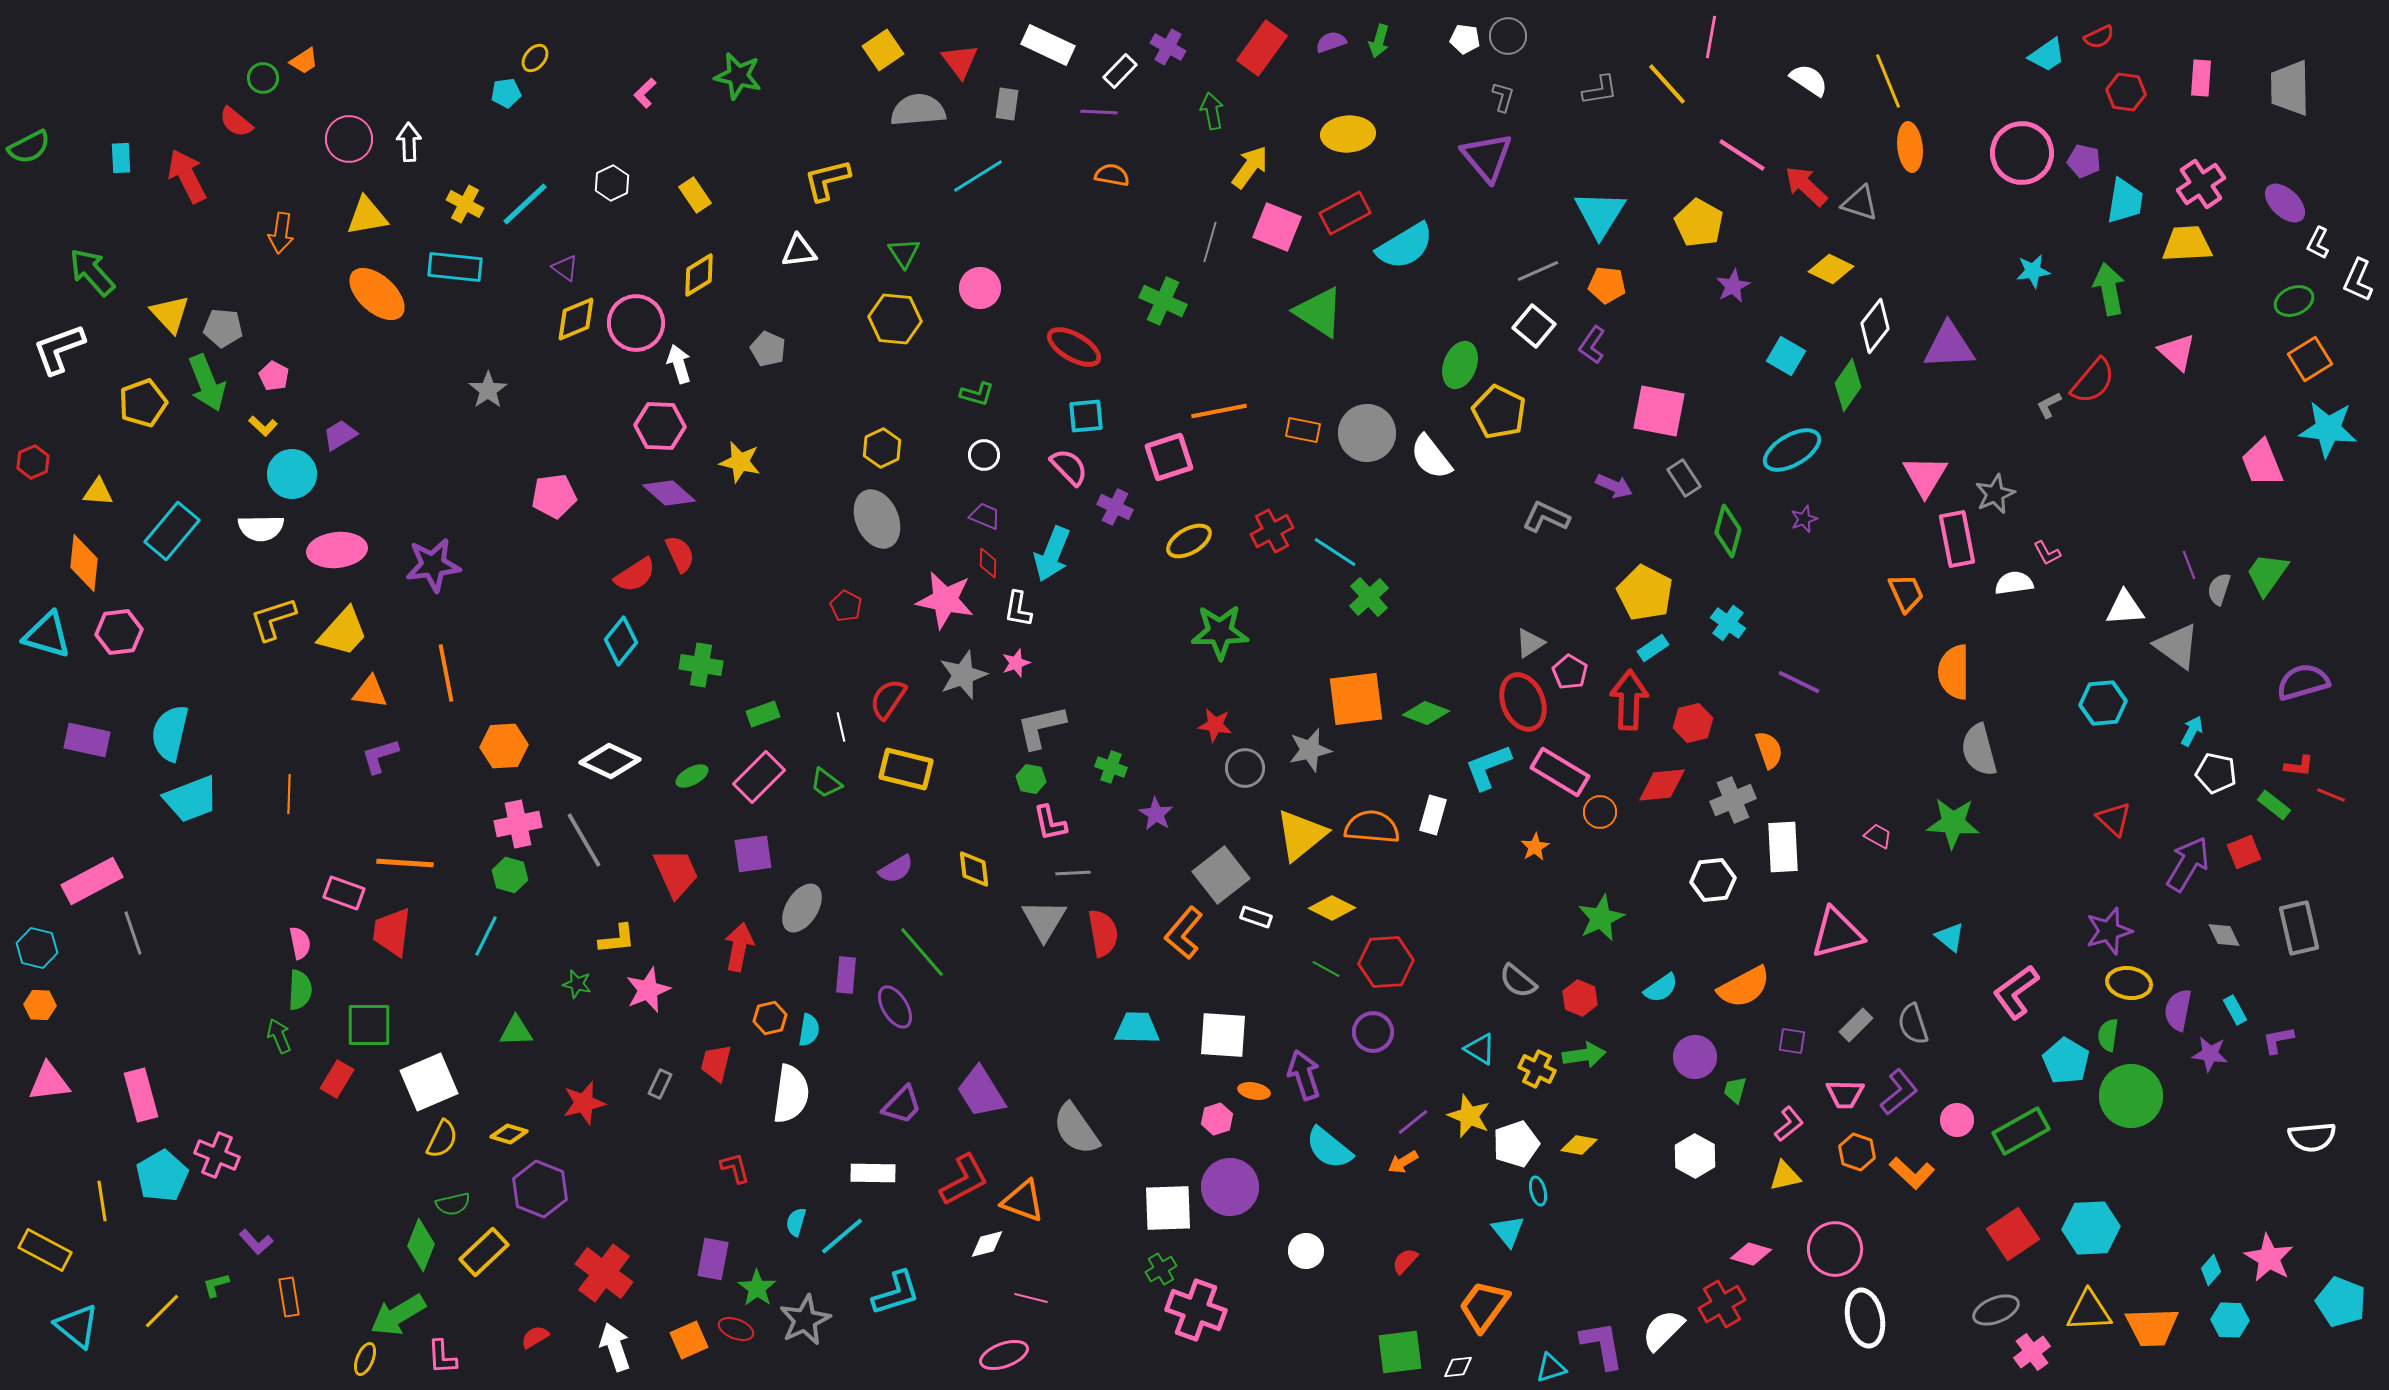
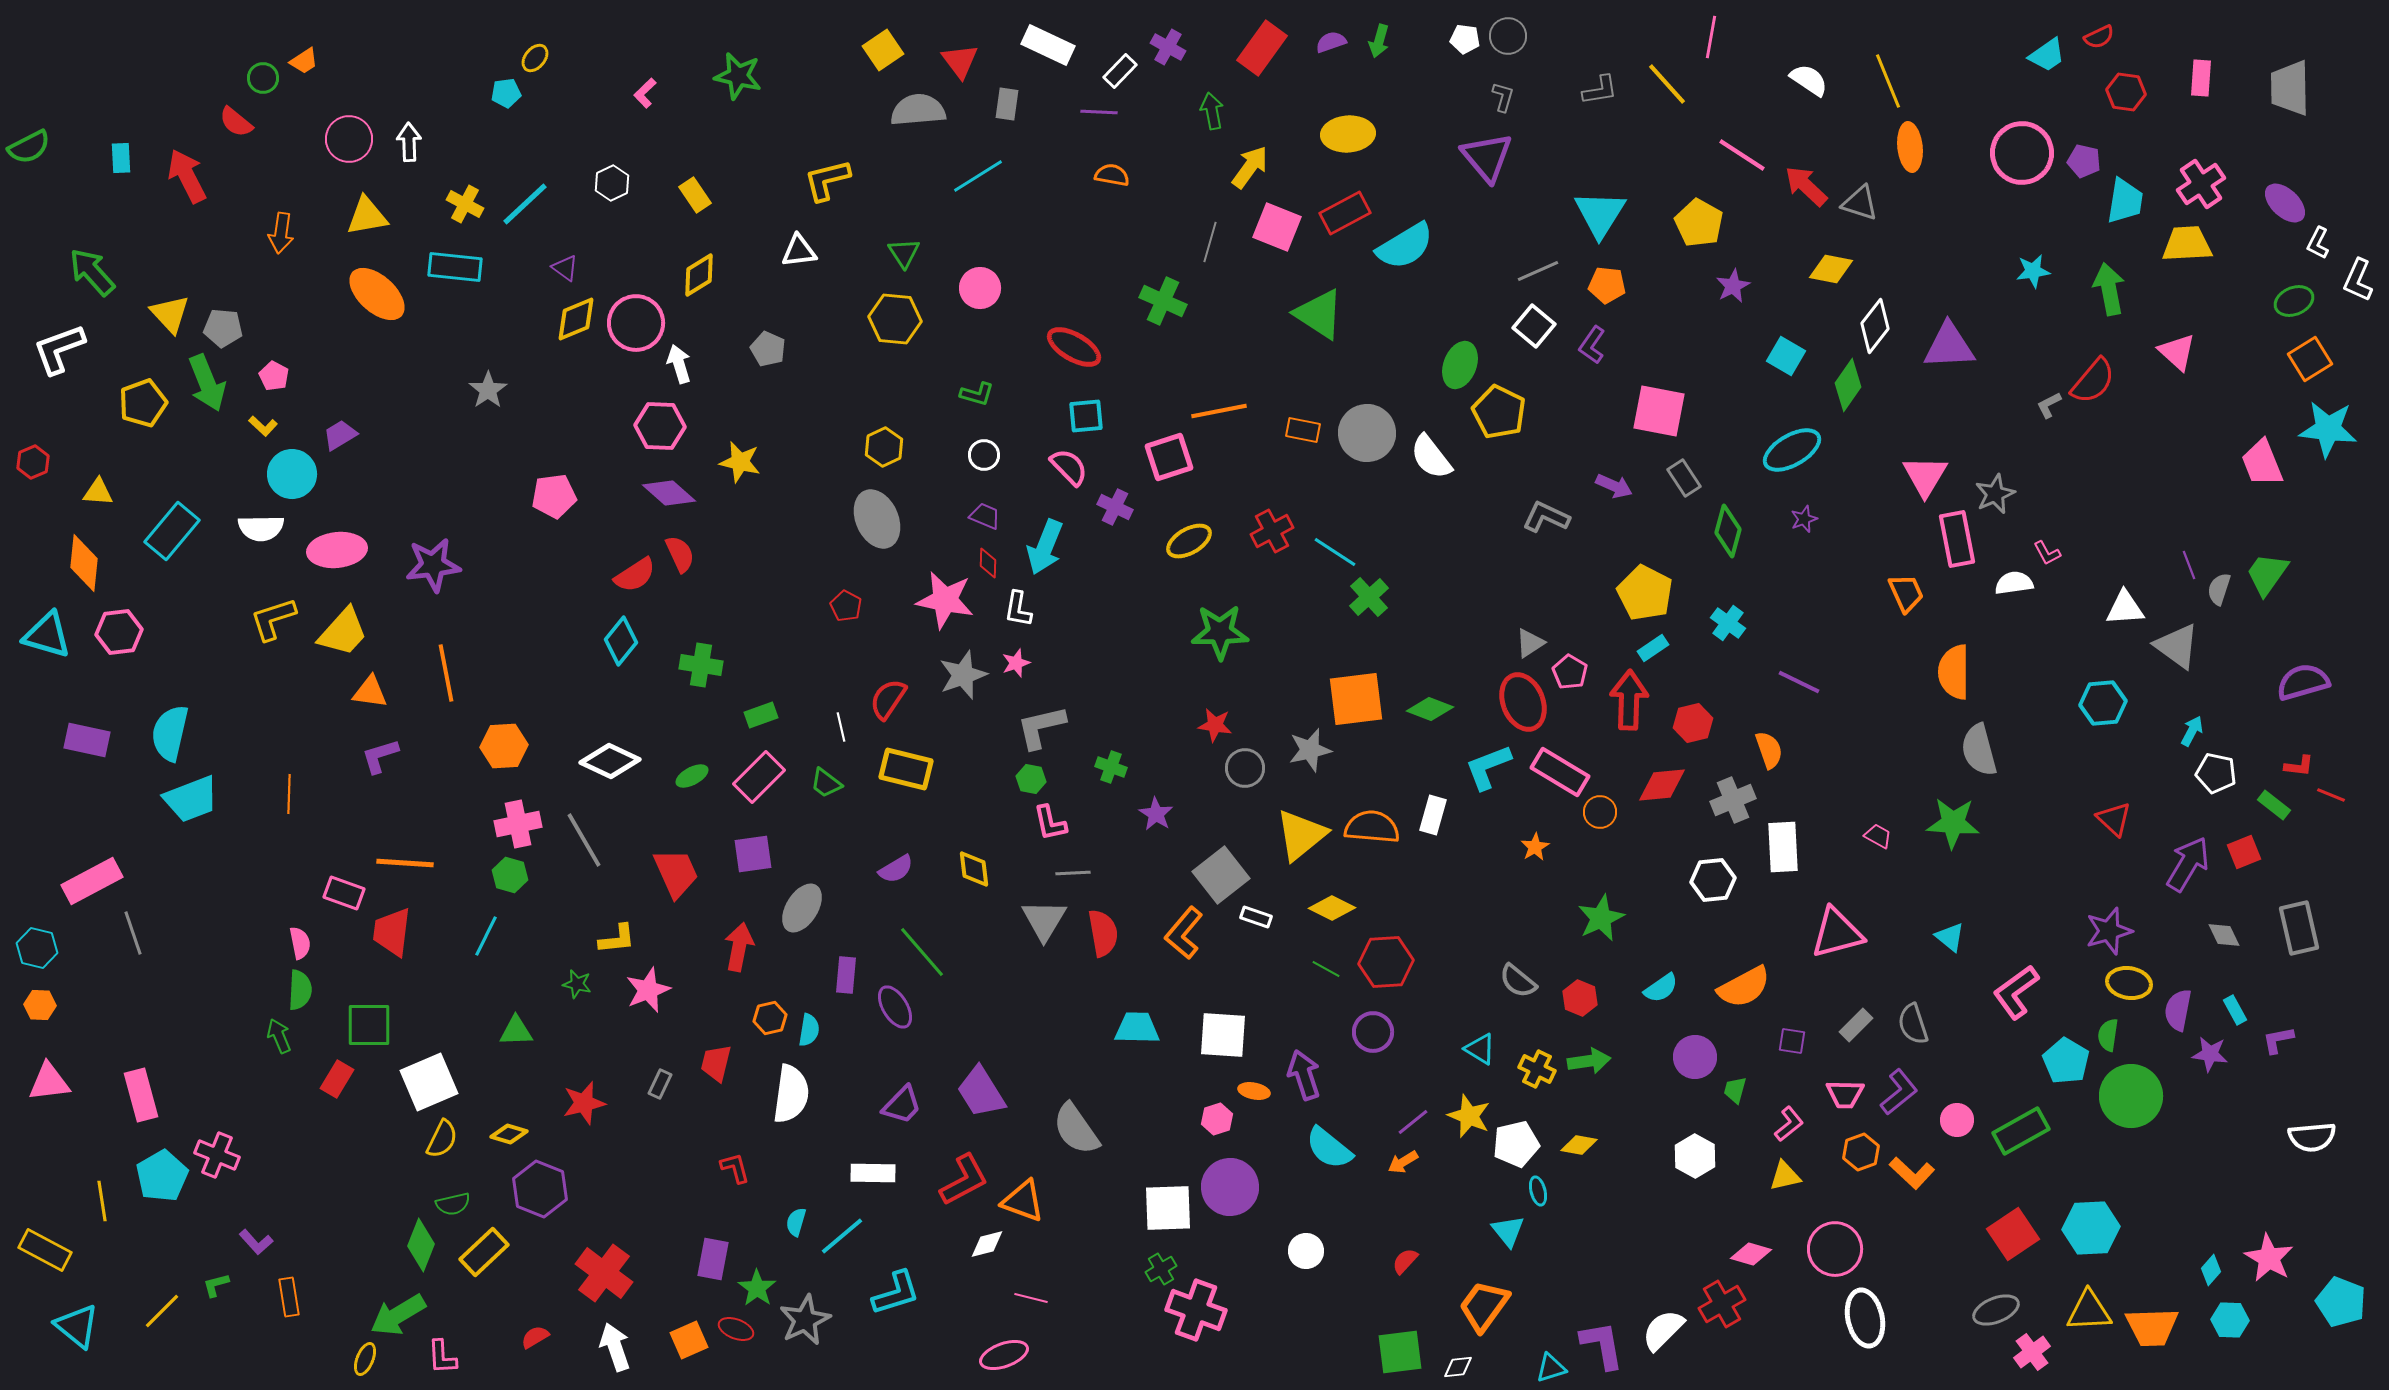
yellow diamond at (1831, 269): rotated 15 degrees counterclockwise
green triangle at (1319, 312): moved 2 px down
yellow hexagon at (882, 448): moved 2 px right, 1 px up
cyan arrow at (1052, 554): moved 7 px left, 7 px up
green diamond at (1426, 713): moved 4 px right, 4 px up
green rectangle at (763, 714): moved 2 px left, 1 px down
green arrow at (1584, 1055): moved 5 px right, 6 px down
white pentagon at (1516, 1144): rotated 6 degrees clockwise
orange hexagon at (1857, 1152): moved 4 px right; rotated 21 degrees clockwise
